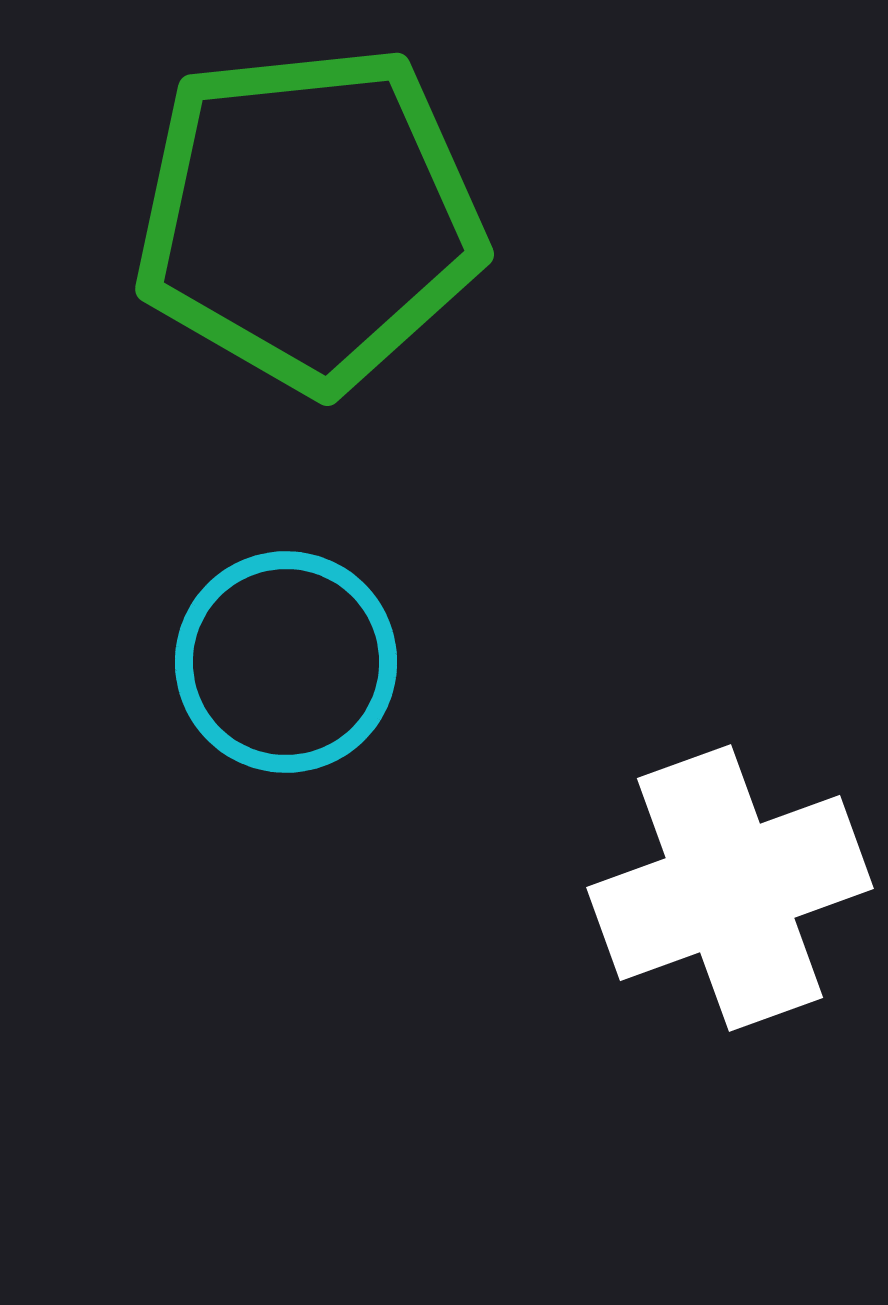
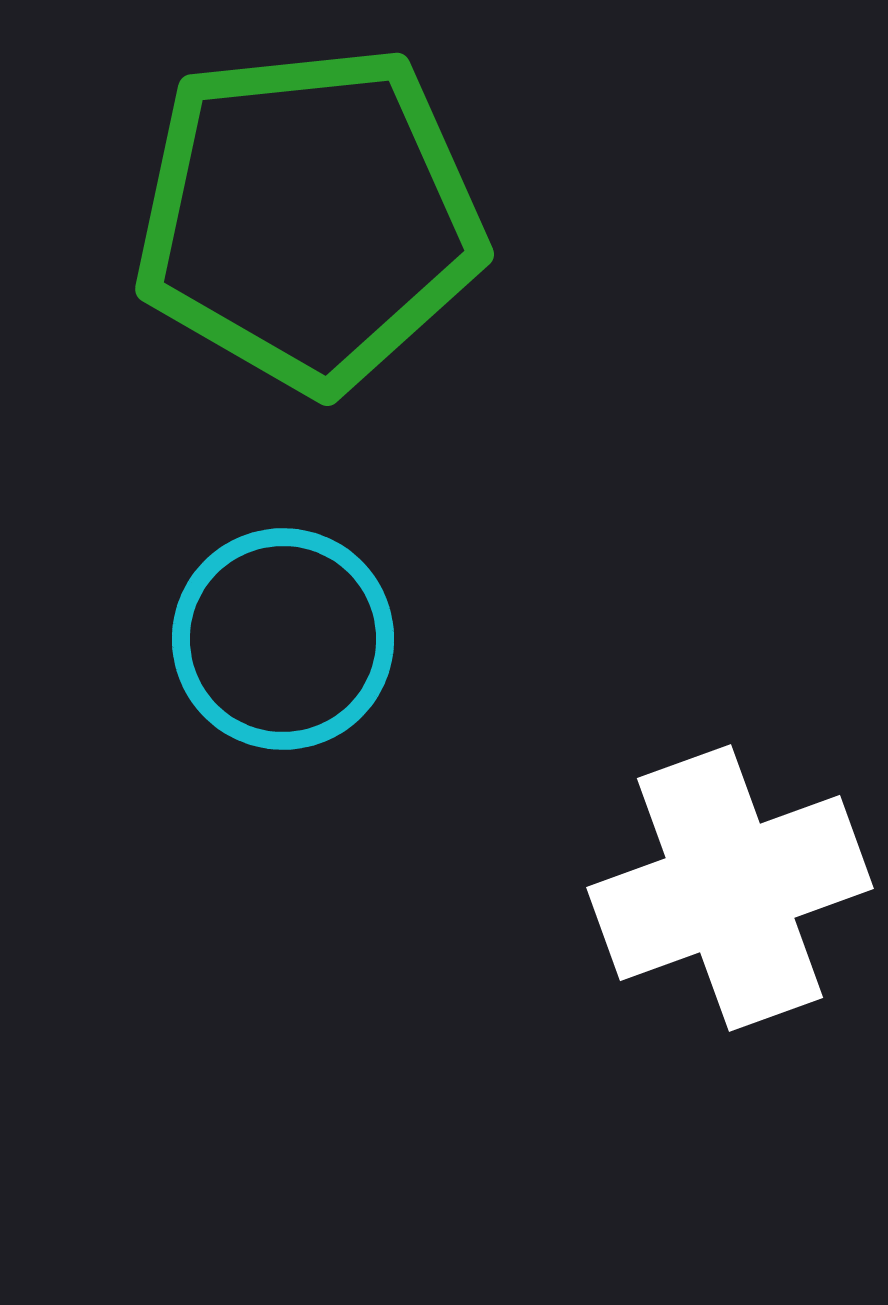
cyan circle: moved 3 px left, 23 px up
